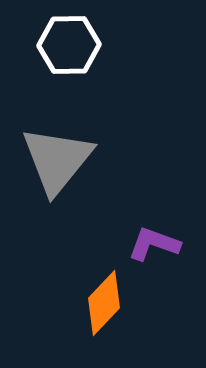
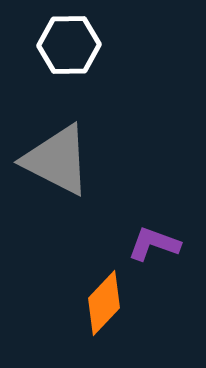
gray triangle: rotated 42 degrees counterclockwise
